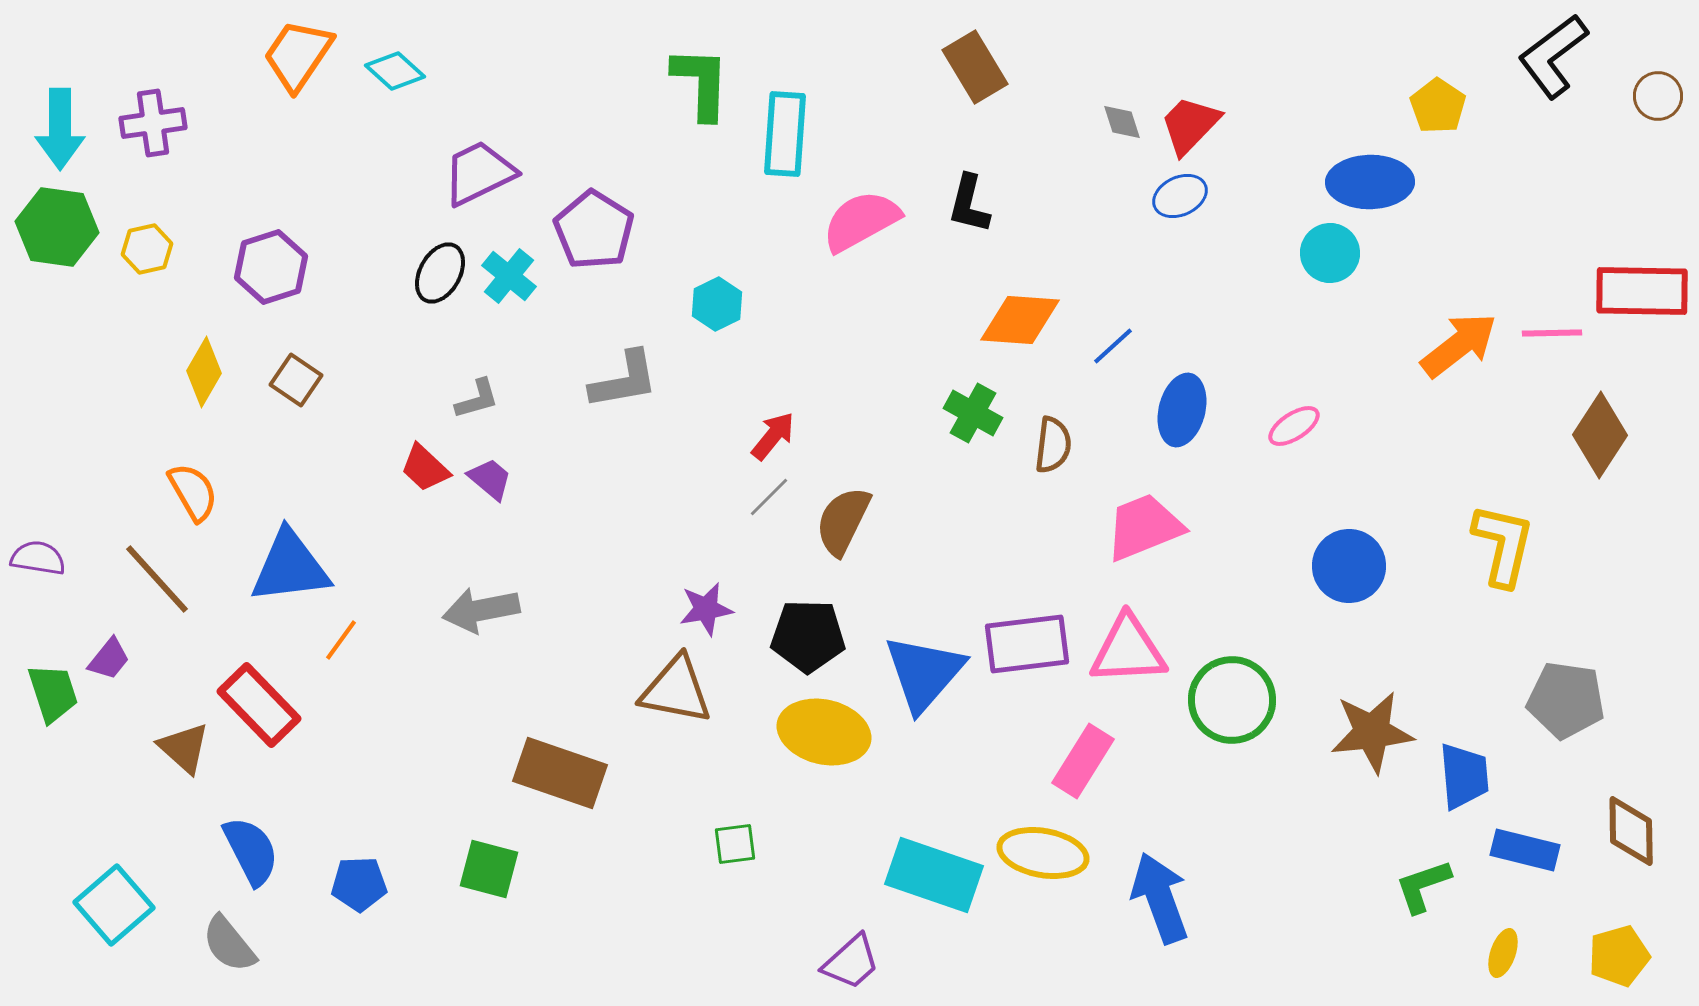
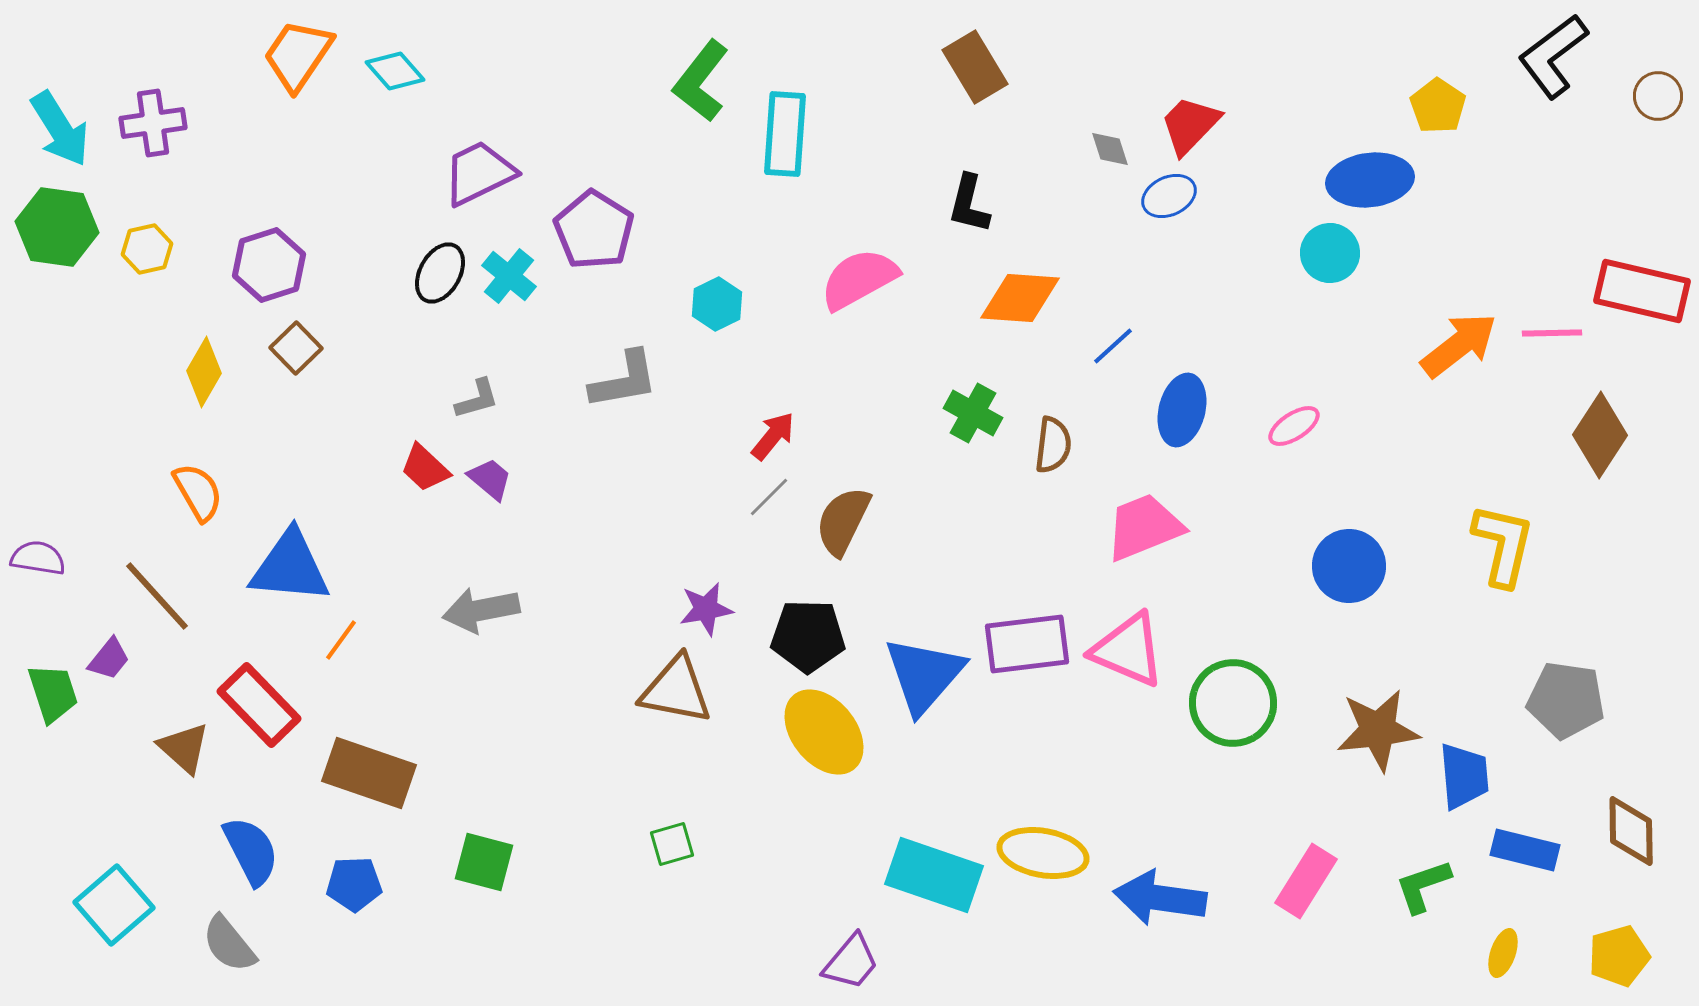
cyan diamond at (395, 71): rotated 6 degrees clockwise
green L-shape at (701, 83): moved 2 px up; rotated 144 degrees counterclockwise
gray diamond at (1122, 122): moved 12 px left, 27 px down
cyan arrow at (60, 129): rotated 32 degrees counterclockwise
blue ellipse at (1370, 182): moved 2 px up; rotated 6 degrees counterclockwise
blue ellipse at (1180, 196): moved 11 px left
pink semicircle at (861, 221): moved 2 px left, 58 px down
purple hexagon at (271, 267): moved 2 px left, 2 px up
red rectangle at (1642, 291): rotated 12 degrees clockwise
orange diamond at (1020, 320): moved 22 px up
brown square at (296, 380): moved 32 px up; rotated 12 degrees clockwise
orange semicircle at (193, 492): moved 5 px right
blue triangle at (290, 567): rotated 12 degrees clockwise
brown line at (157, 579): moved 17 px down
pink triangle at (1128, 650): rotated 26 degrees clockwise
blue triangle at (924, 673): moved 2 px down
green circle at (1232, 700): moved 1 px right, 3 px down
yellow ellipse at (824, 732): rotated 38 degrees clockwise
brown star at (1372, 732): moved 6 px right, 2 px up
pink rectangle at (1083, 761): moved 223 px right, 120 px down
brown rectangle at (560, 773): moved 191 px left
green square at (735, 844): moved 63 px left; rotated 9 degrees counterclockwise
green square at (489, 869): moved 5 px left, 7 px up
blue pentagon at (359, 884): moved 5 px left
blue arrow at (1160, 898): rotated 62 degrees counterclockwise
purple trapezoid at (851, 962): rotated 8 degrees counterclockwise
